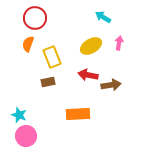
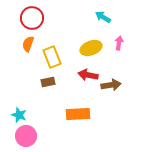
red circle: moved 3 px left
yellow ellipse: moved 2 px down; rotated 10 degrees clockwise
